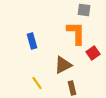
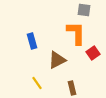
brown triangle: moved 6 px left, 5 px up
